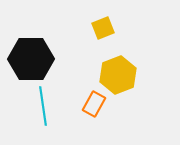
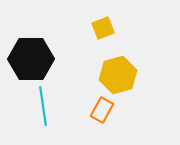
yellow hexagon: rotated 6 degrees clockwise
orange rectangle: moved 8 px right, 6 px down
